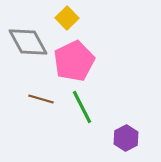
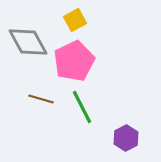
yellow square: moved 8 px right, 2 px down; rotated 15 degrees clockwise
